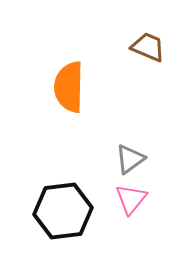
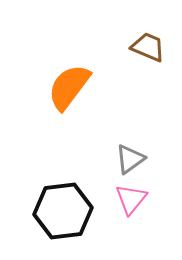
orange semicircle: rotated 36 degrees clockwise
